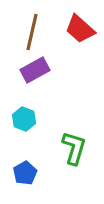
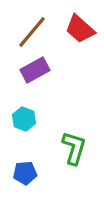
brown line: rotated 27 degrees clockwise
blue pentagon: rotated 25 degrees clockwise
